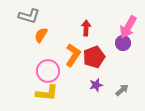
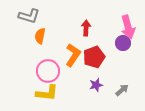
pink arrow: rotated 45 degrees counterclockwise
orange semicircle: moved 1 px left, 1 px down; rotated 21 degrees counterclockwise
